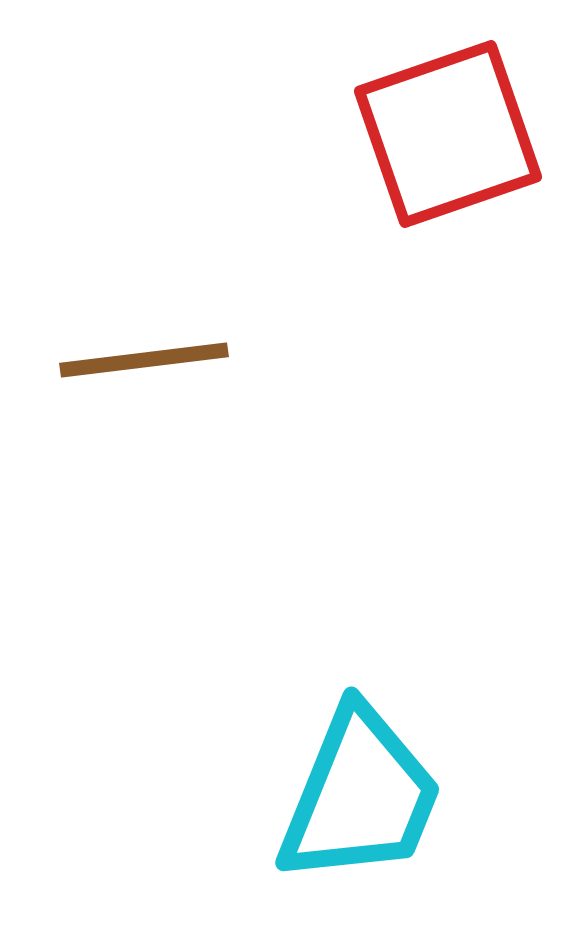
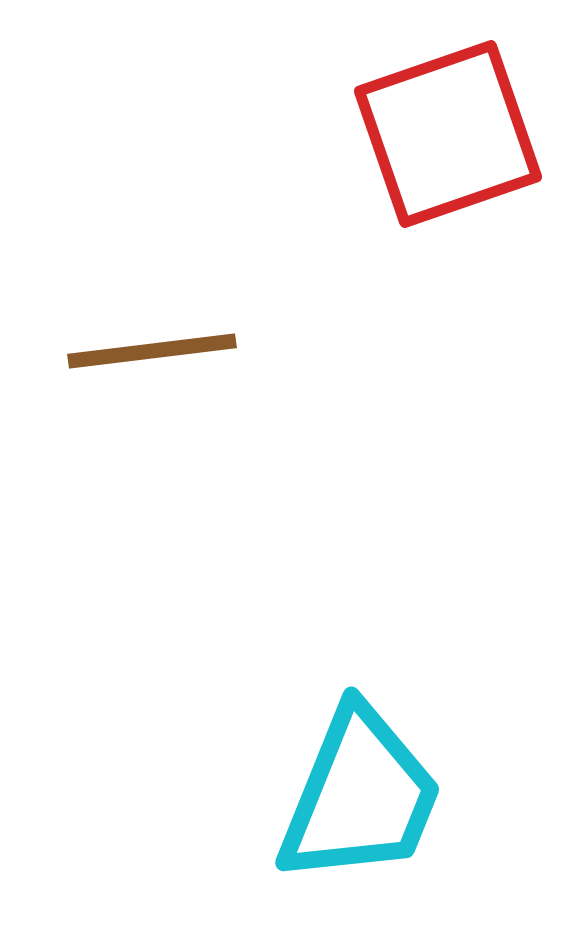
brown line: moved 8 px right, 9 px up
